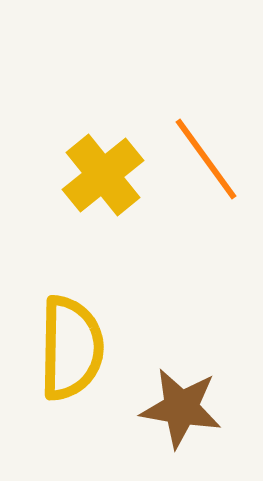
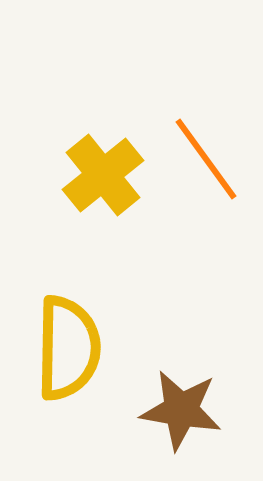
yellow semicircle: moved 3 px left
brown star: moved 2 px down
